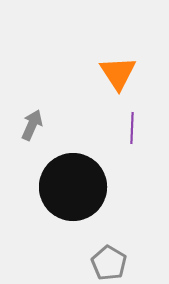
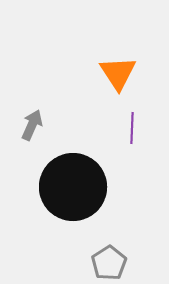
gray pentagon: rotated 8 degrees clockwise
